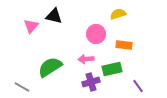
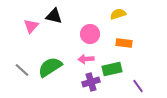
pink circle: moved 6 px left
orange rectangle: moved 2 px up
gray line: moved 17 px up; rotated 14 degrees clockwise
